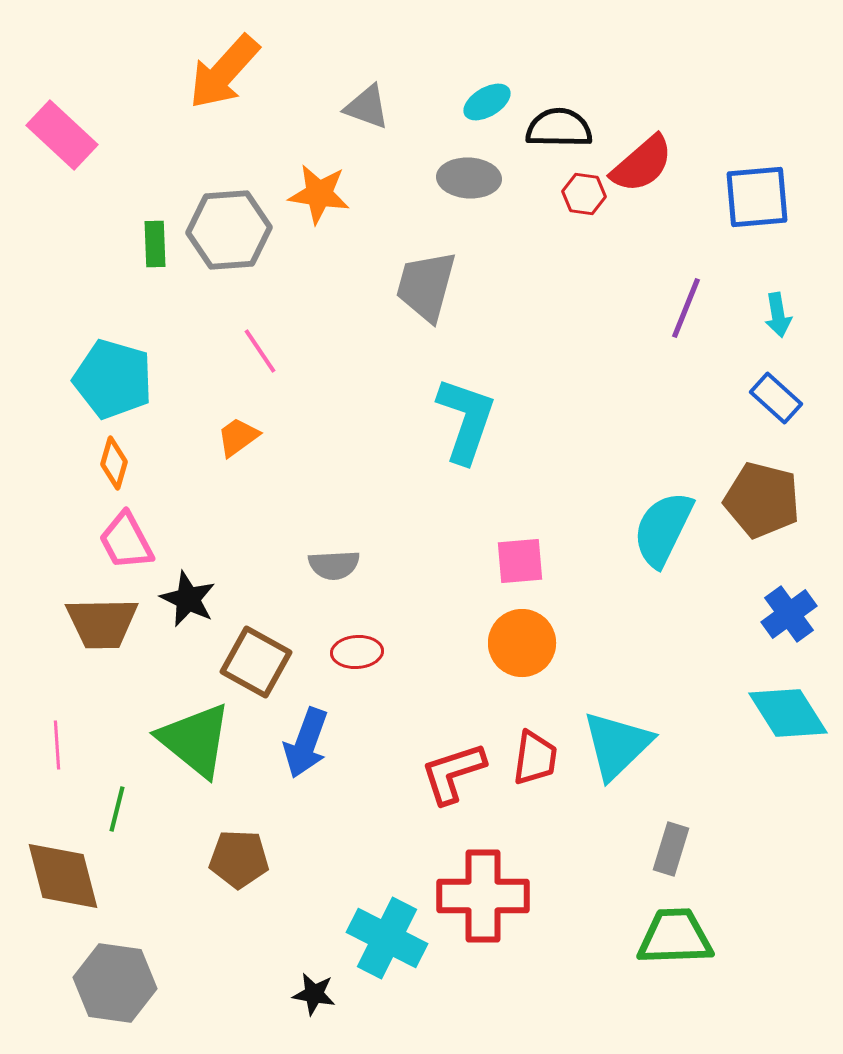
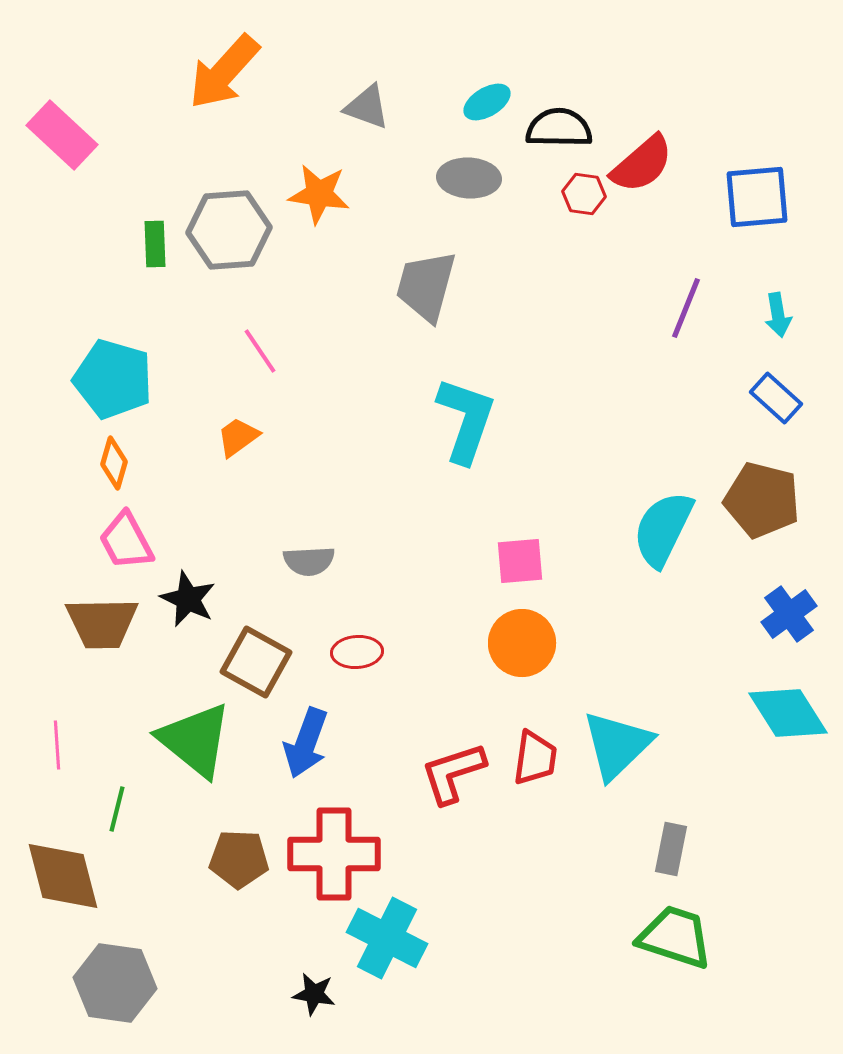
gray semicircle at (334, 565): moved 25 px left, 4 px up
gray rectangle at (671, 849): rotated 6 degrees counterclockwise
red cross at (483, 896): moved 149 px left, 42 px up
green trapezoid at (675, 937): rotated 20 degrees clockwise
